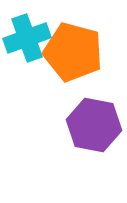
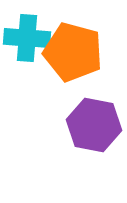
cyan cross: rotated 24 degrees clockwise
